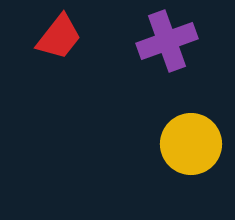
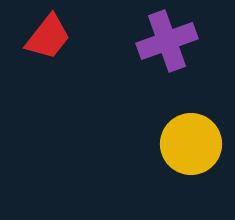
red trapezoid: moved 11 px left
